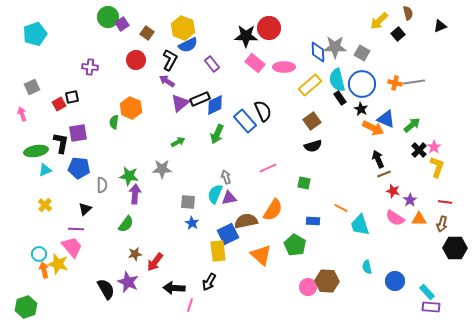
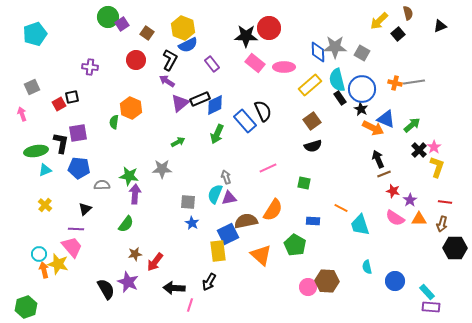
blue circle at (362, 84): moved 5 px down
gray semicircle at (102, 185): rotated 91 degrees counterclockwise
